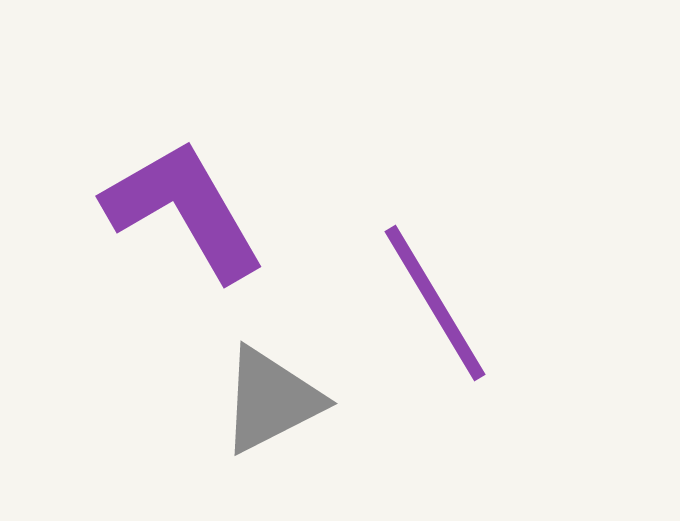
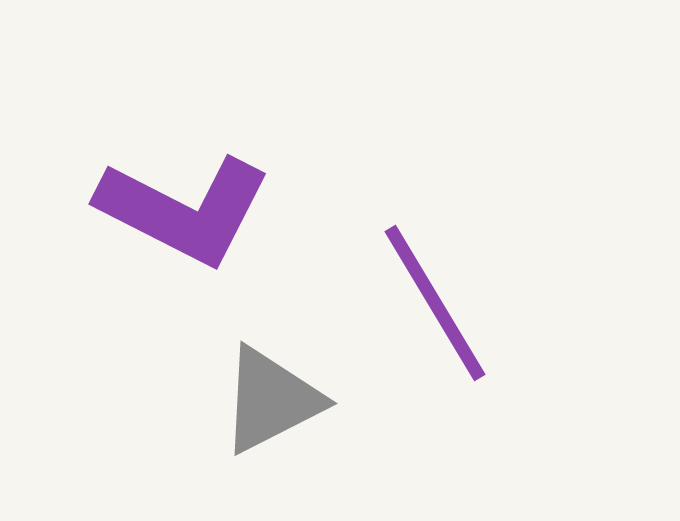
purple L-shape: rotated 147 degrees clockwise
